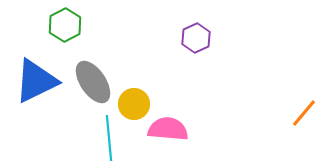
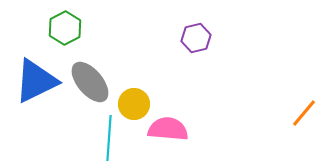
green hexagon: moved 3 px down
purple hexagon: rotated 12 degrees clockwise
gray ellipse: moved 3 px left; rotated 6 degrees counterclockwise
cyan line: rotated 9 degrees clockwise
